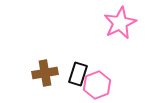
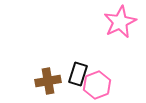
pink star: moved 1 px up
brown cross: moved 3 px right, 8 px down
